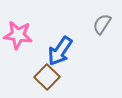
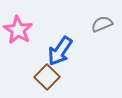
gray semicircle: rotated 35 degrees clockwise
pink star: moved 5 px up; rotated 24 degrees clockwise
